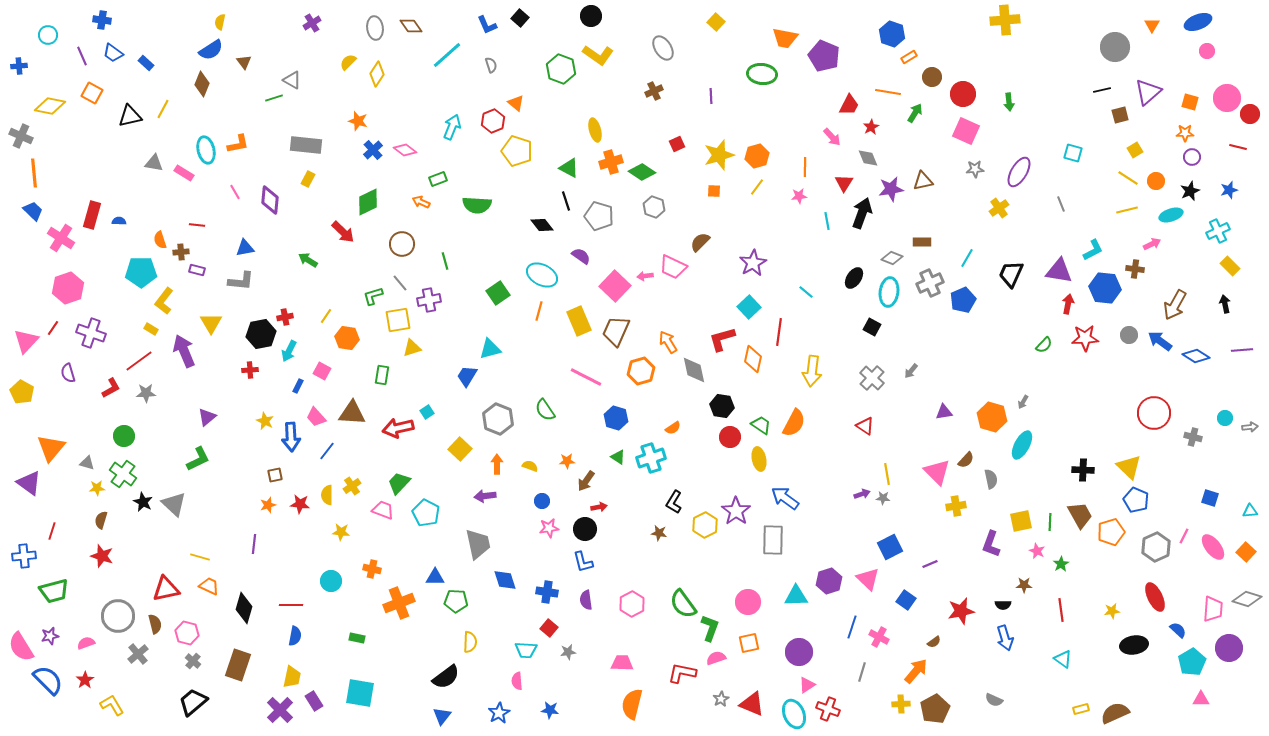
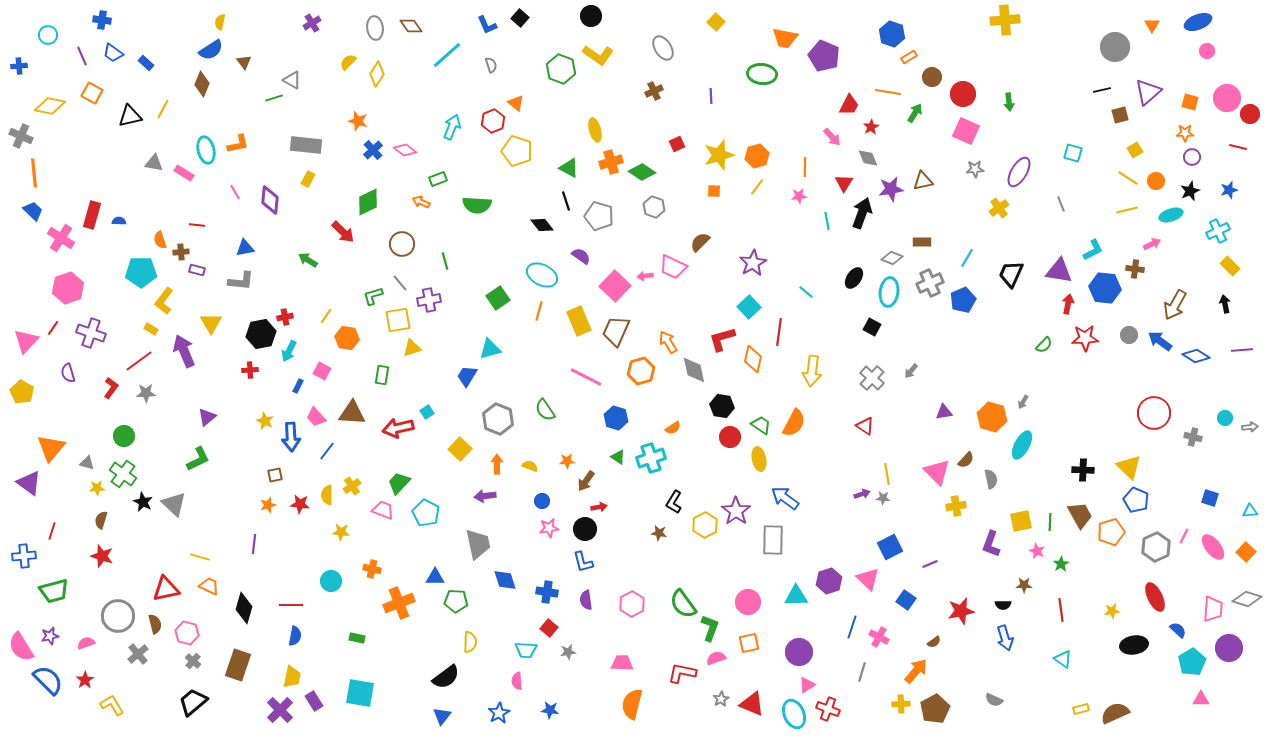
green square at (498, 293): moved 5 px down
red L-shape at (111, 388): rotated 25 degrees counterclockwise
